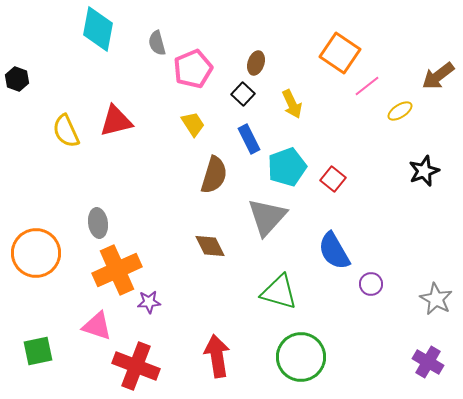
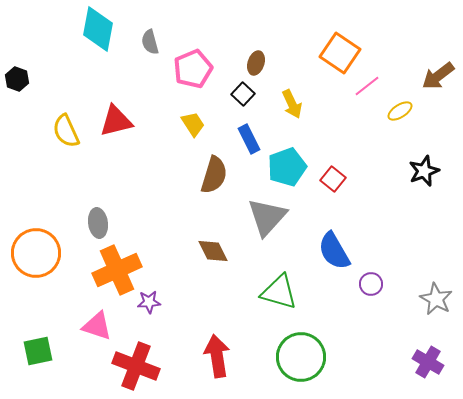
gray semicircle: moved 7 px left, 1 px up
brown diamond: moved 3 px right, 5 px down
